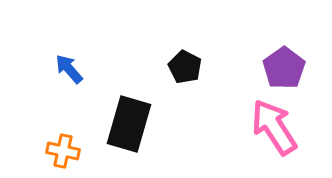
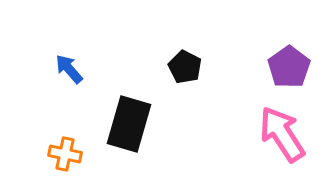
purple pentagon: moved 5 px right, 1 px up
pink arrow: moved 8 px right, 7 px down
orange cross: moved 2 px right, 3 px down
